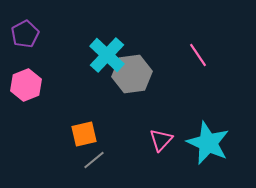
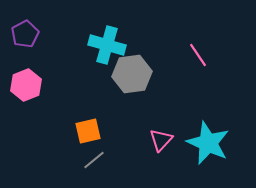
cyan cross: moved 10 px up; rotated 27 degrees counterclockwise
orange square: moved 4 px right, 3 px up
